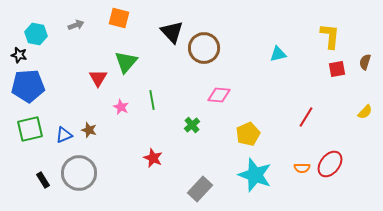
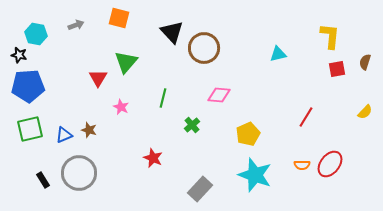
green line: moved 11 px right, 2 px up; rotated 24 degrees clockwise
orange semicircle: moved 3 px up
